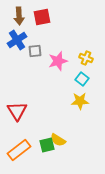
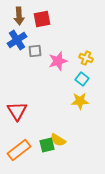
red square: moved 2 px down
